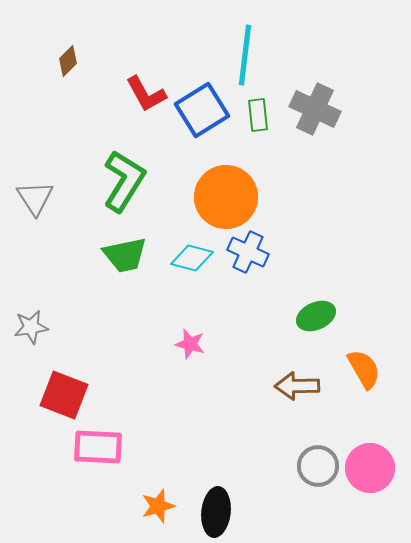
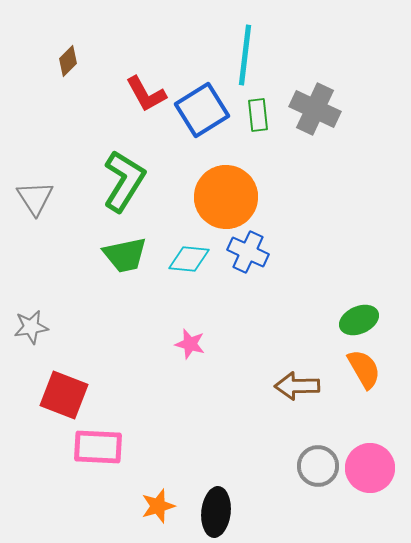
cyan diamond: moved 3 px left, 1 px down; rotated 9 degrees counterclockwise
green ellipse: moved 43 px right, 4 px down
